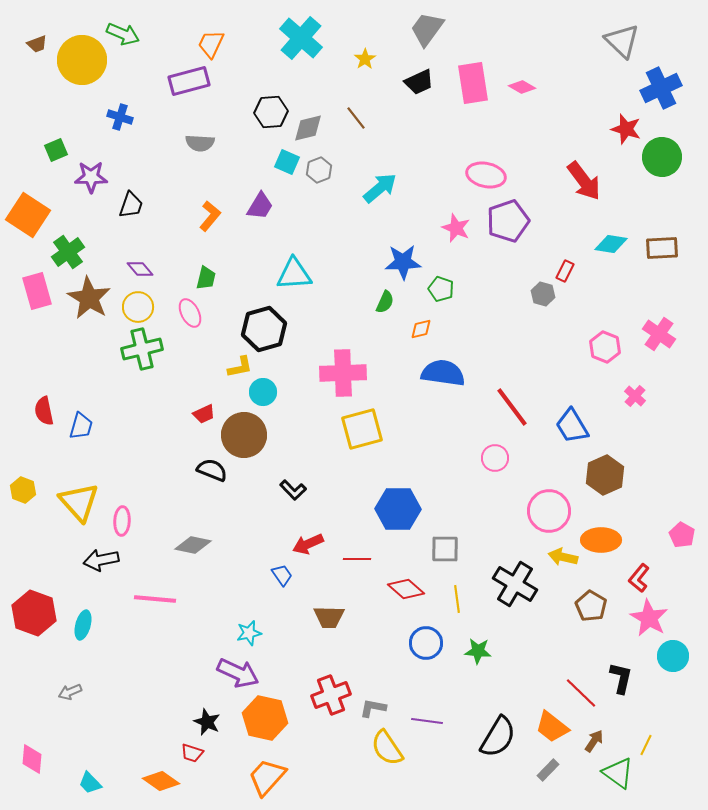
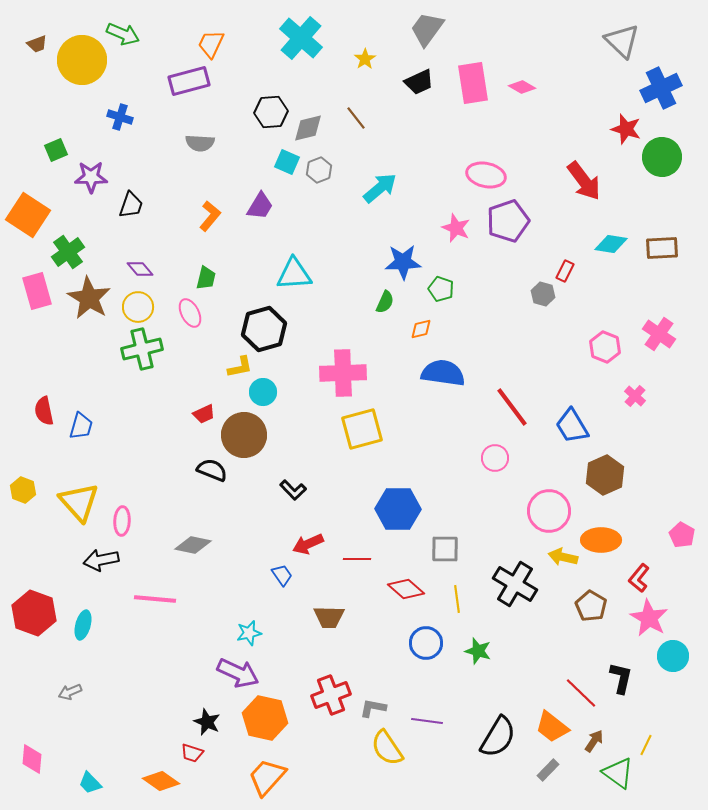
green star at (478, 651): rotated 12 degrees clockwise
